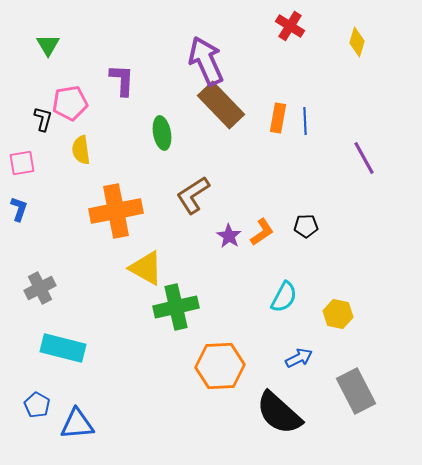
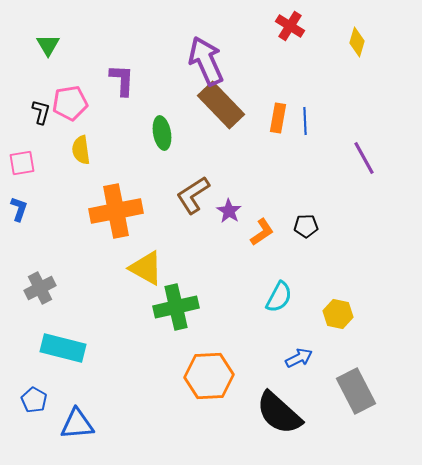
black L-shape: moved 2 px left, 7 px up
purple star: moved 25 px up
cyan semicircle: moved 5 px left
orange hexagon: moved 11 px left, 10 px down
blue pentagon: moved 3 px left, 5 px up
